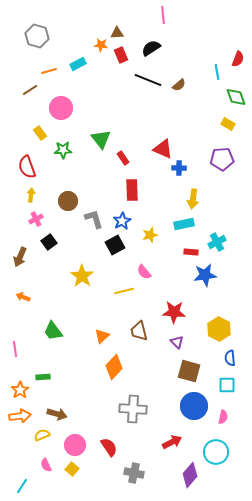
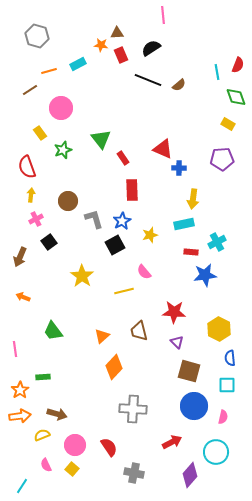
red semicircle at (238, 59): moved 6 px down
green star at (63, 150): rotated 18 degrees counterclockwise
